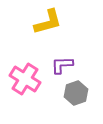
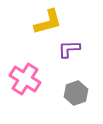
purple L-shape: moved 7 px right, 16 px up
